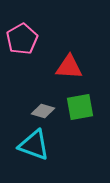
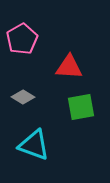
green square: moved 1 px right
gray diamond: moved 20 px left, 14 px up; rotated 15 degrees clockwise
